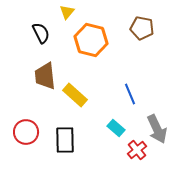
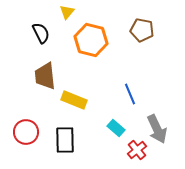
brown pentagon: moved 2 px down
yellow rectangle: moved 1 px left, 5 px down; rotated 20 degrees counterclockwise
